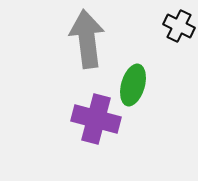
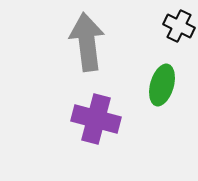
gray arrow: moved 3 px down
green ellipse: moved 29 px right
